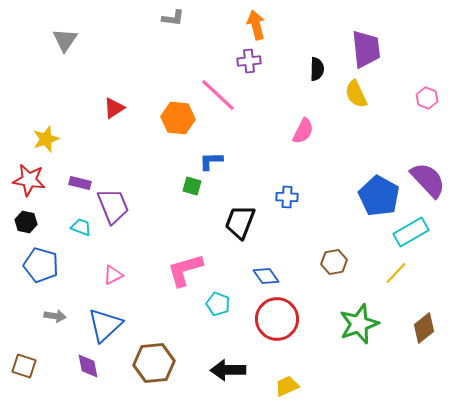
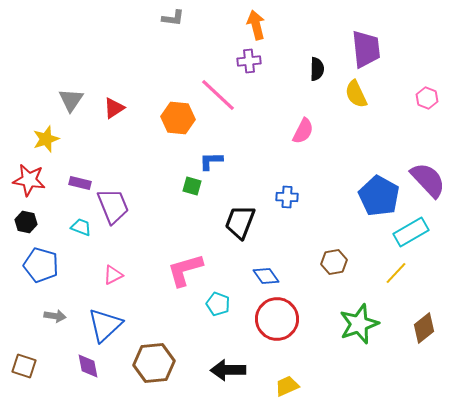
gray triangle at (65, 40): moved 6 px right, 60 px down
